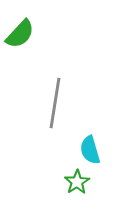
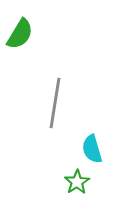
green semicircle: rotated 12 degrees counterclockwise
cyan semicircle: moved 2 px right, 1 px up
